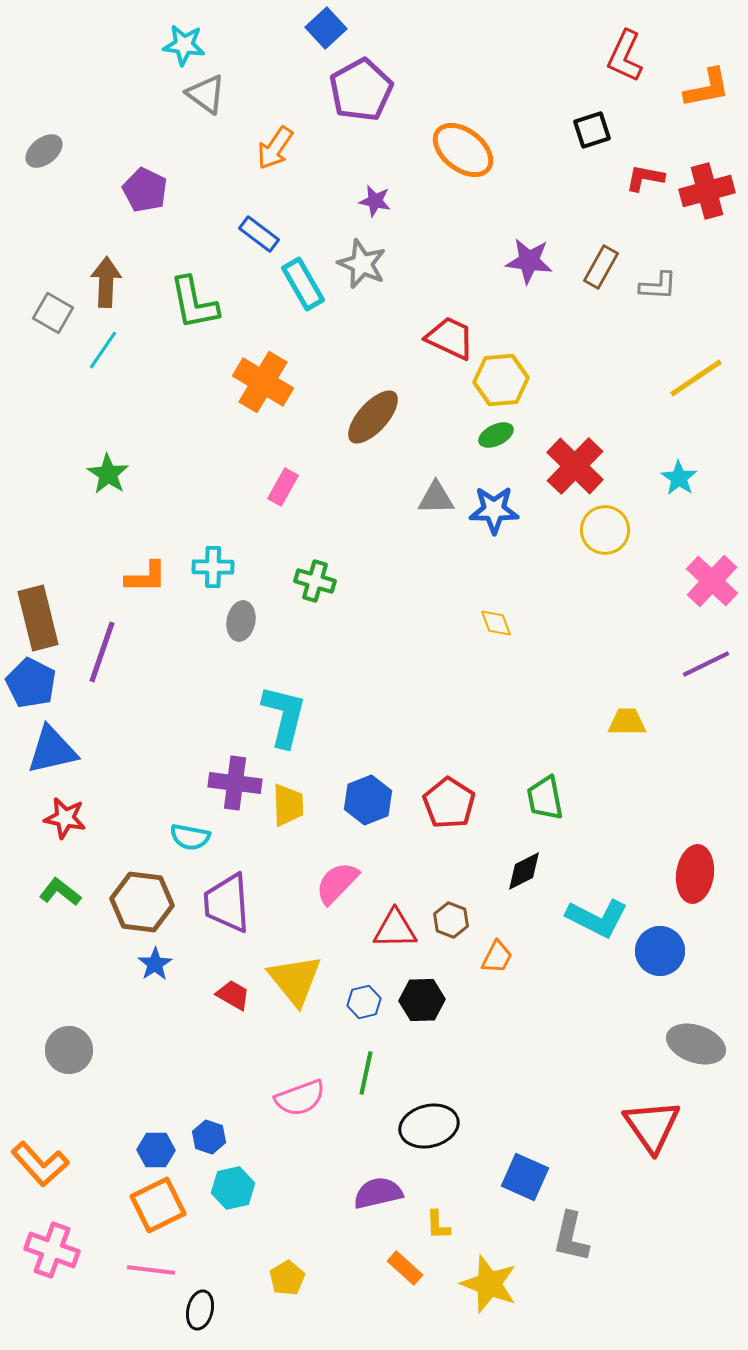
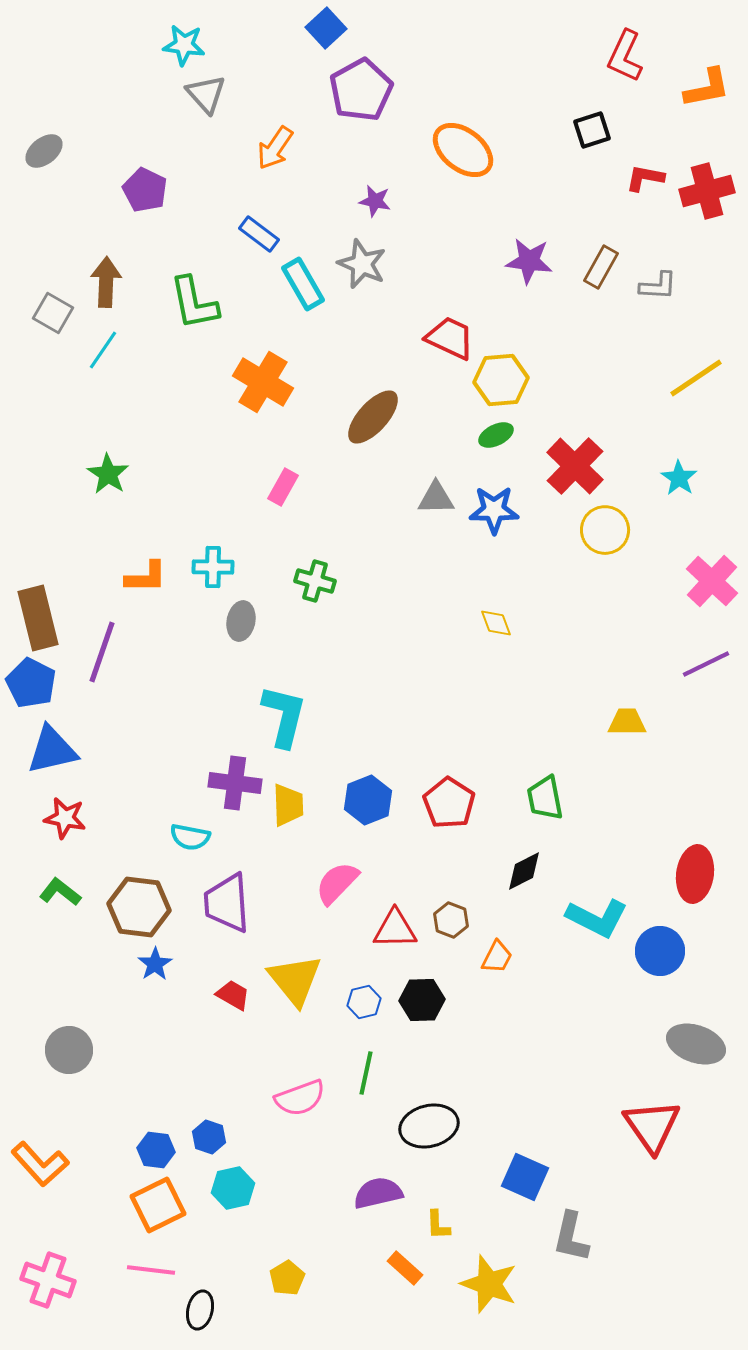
gray triangle at (206, 94): rotated 12 degrees clockwise
brown hexagon at (142, 902): moved 3 px left, 5 px down
blue hexagon at (156, 1150): rotated 6 degrees clockwise
pink cross at (52, 1250): moved 4 px left, 30 px down
